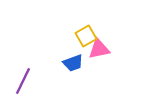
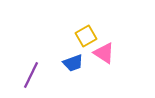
pink triangle: moved 5 px right, 4 px down; rotated 45 degrees clockwise
purple line: moved 8 px right, 6 px up
